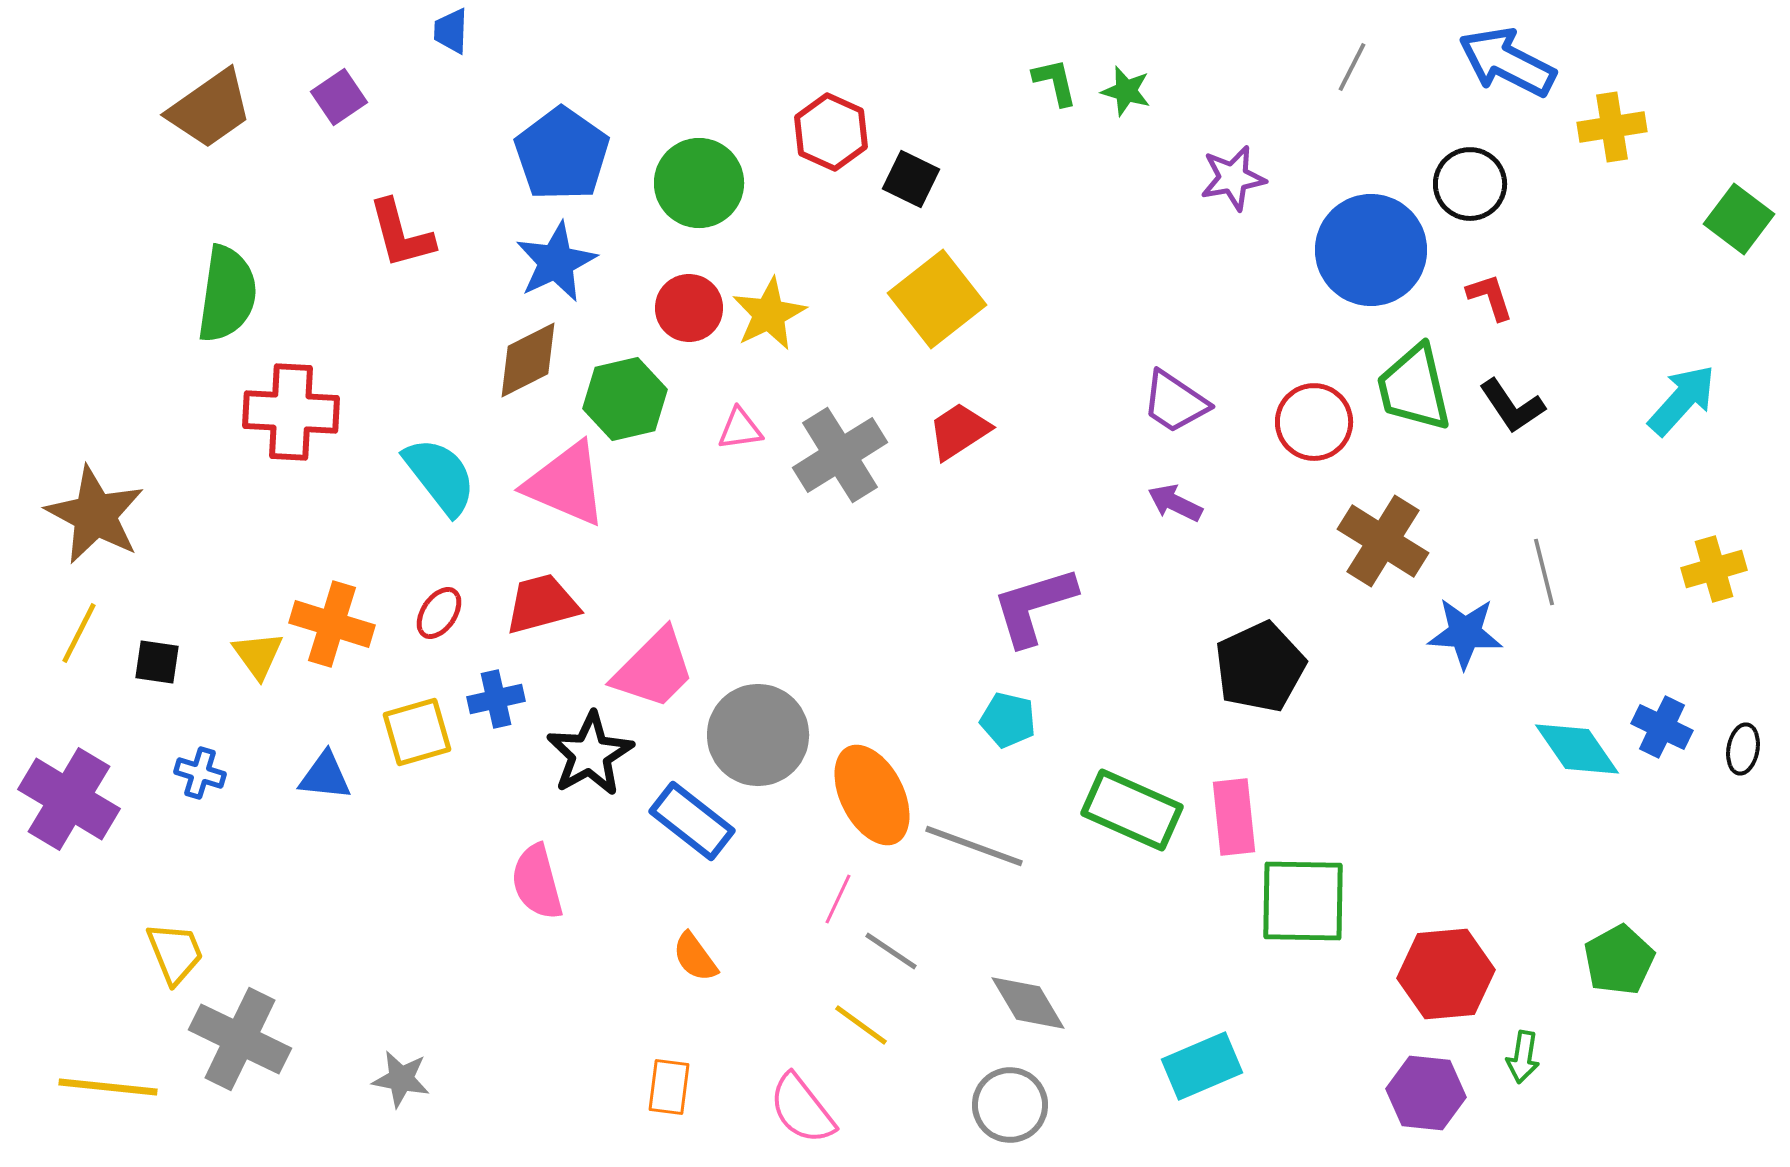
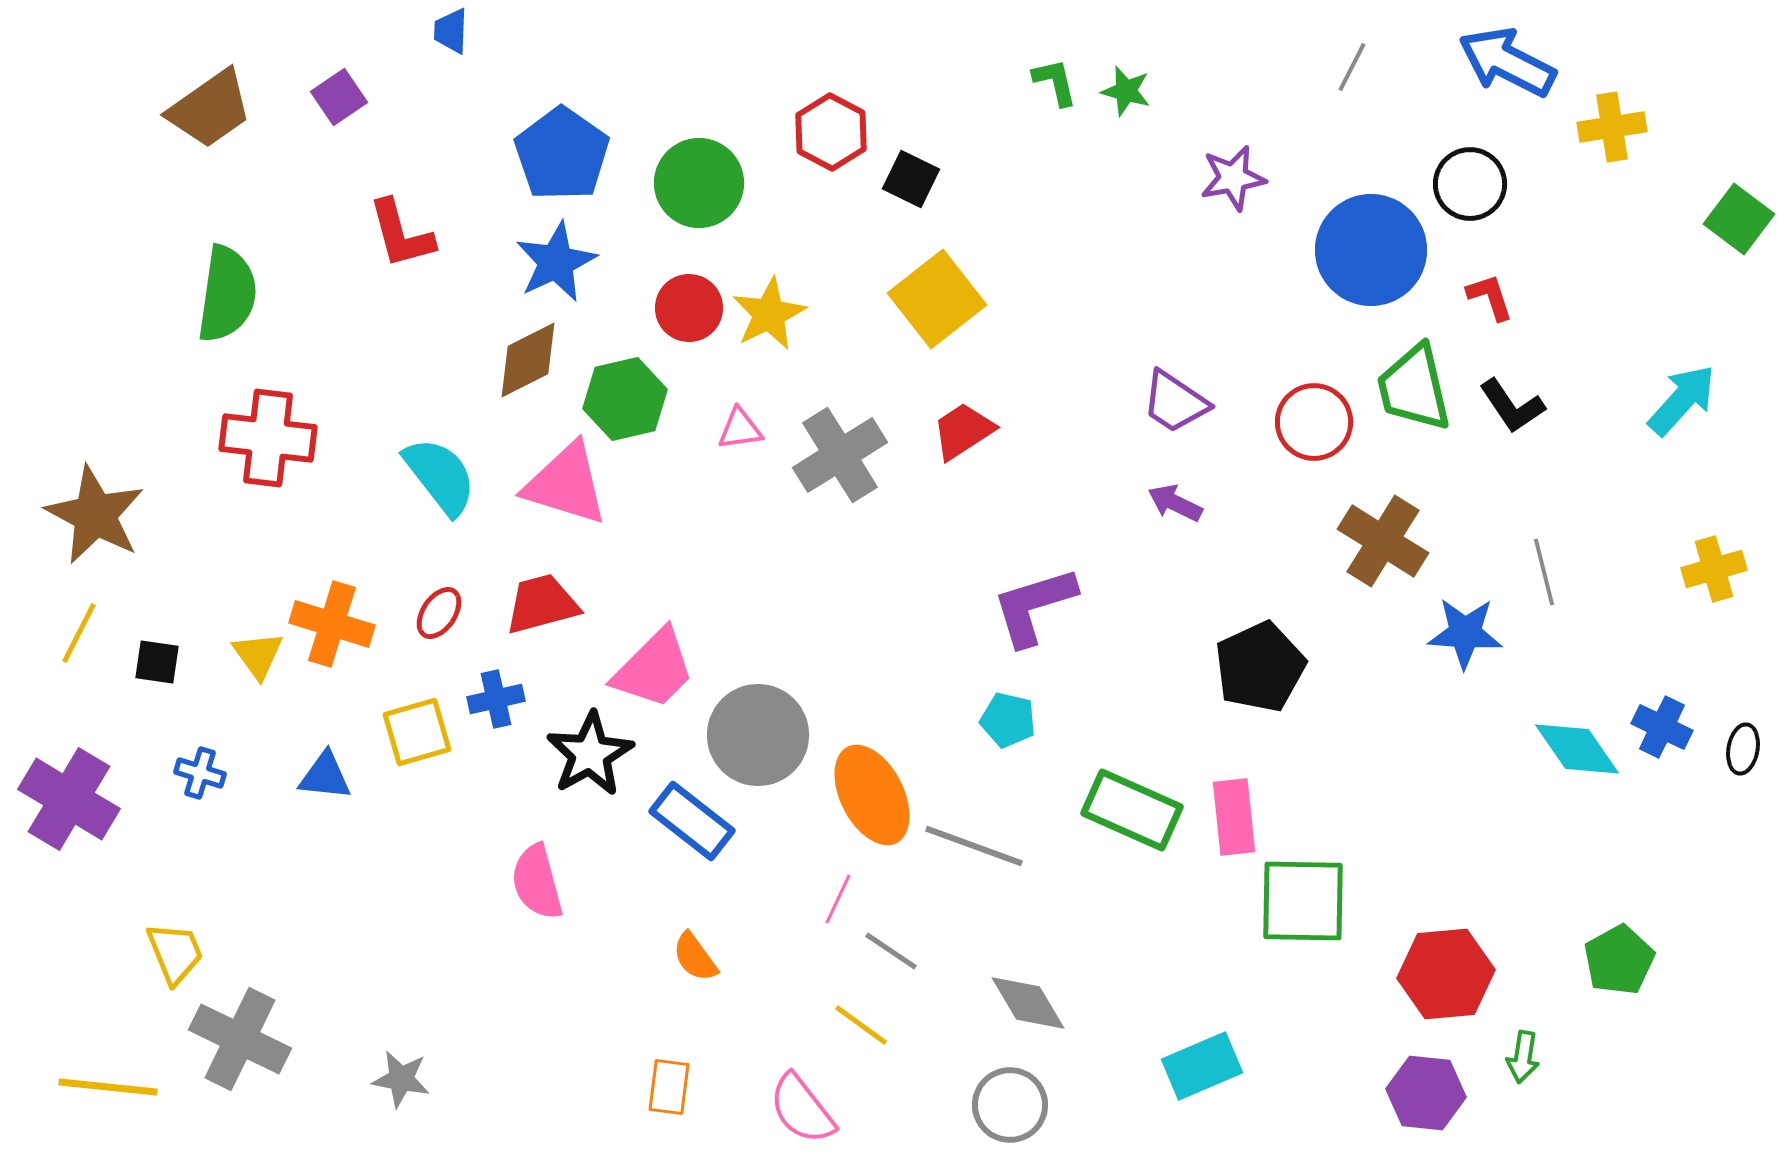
red hexagon at (831, 132): rotated 4 degrees clockwise
red cross at (291, 412): moved 23 px left, 26 px down; rotated 4 degrees clockwise
red trapezoid at (959, 431): moved 4 px right
pink triangle at (566, 484): rotated 6 degrees counterclockwise
